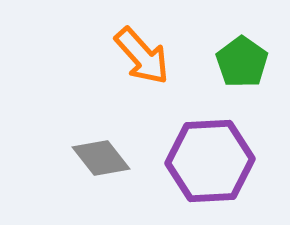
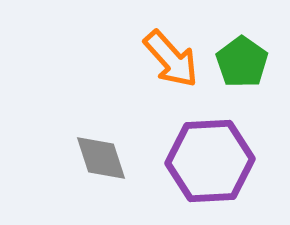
orange arrow: moved 29 px right, 3 px down
gray diamond: rotated 20 degrees clockwise
